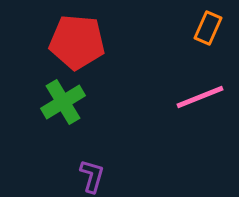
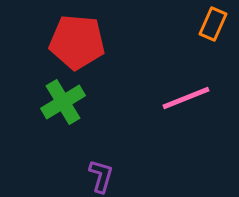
orange rectangle: moved 5 px right, 4 px up
pink line: moved 14 px left, 1 px down
purple L-shape: moved 9 px right
